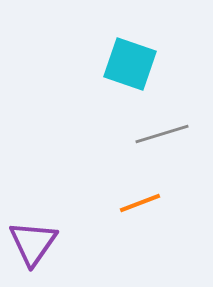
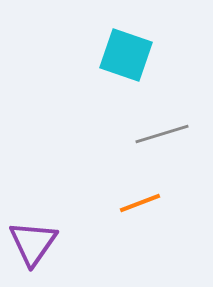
cyan square: moved 4 px left, 9 px up
